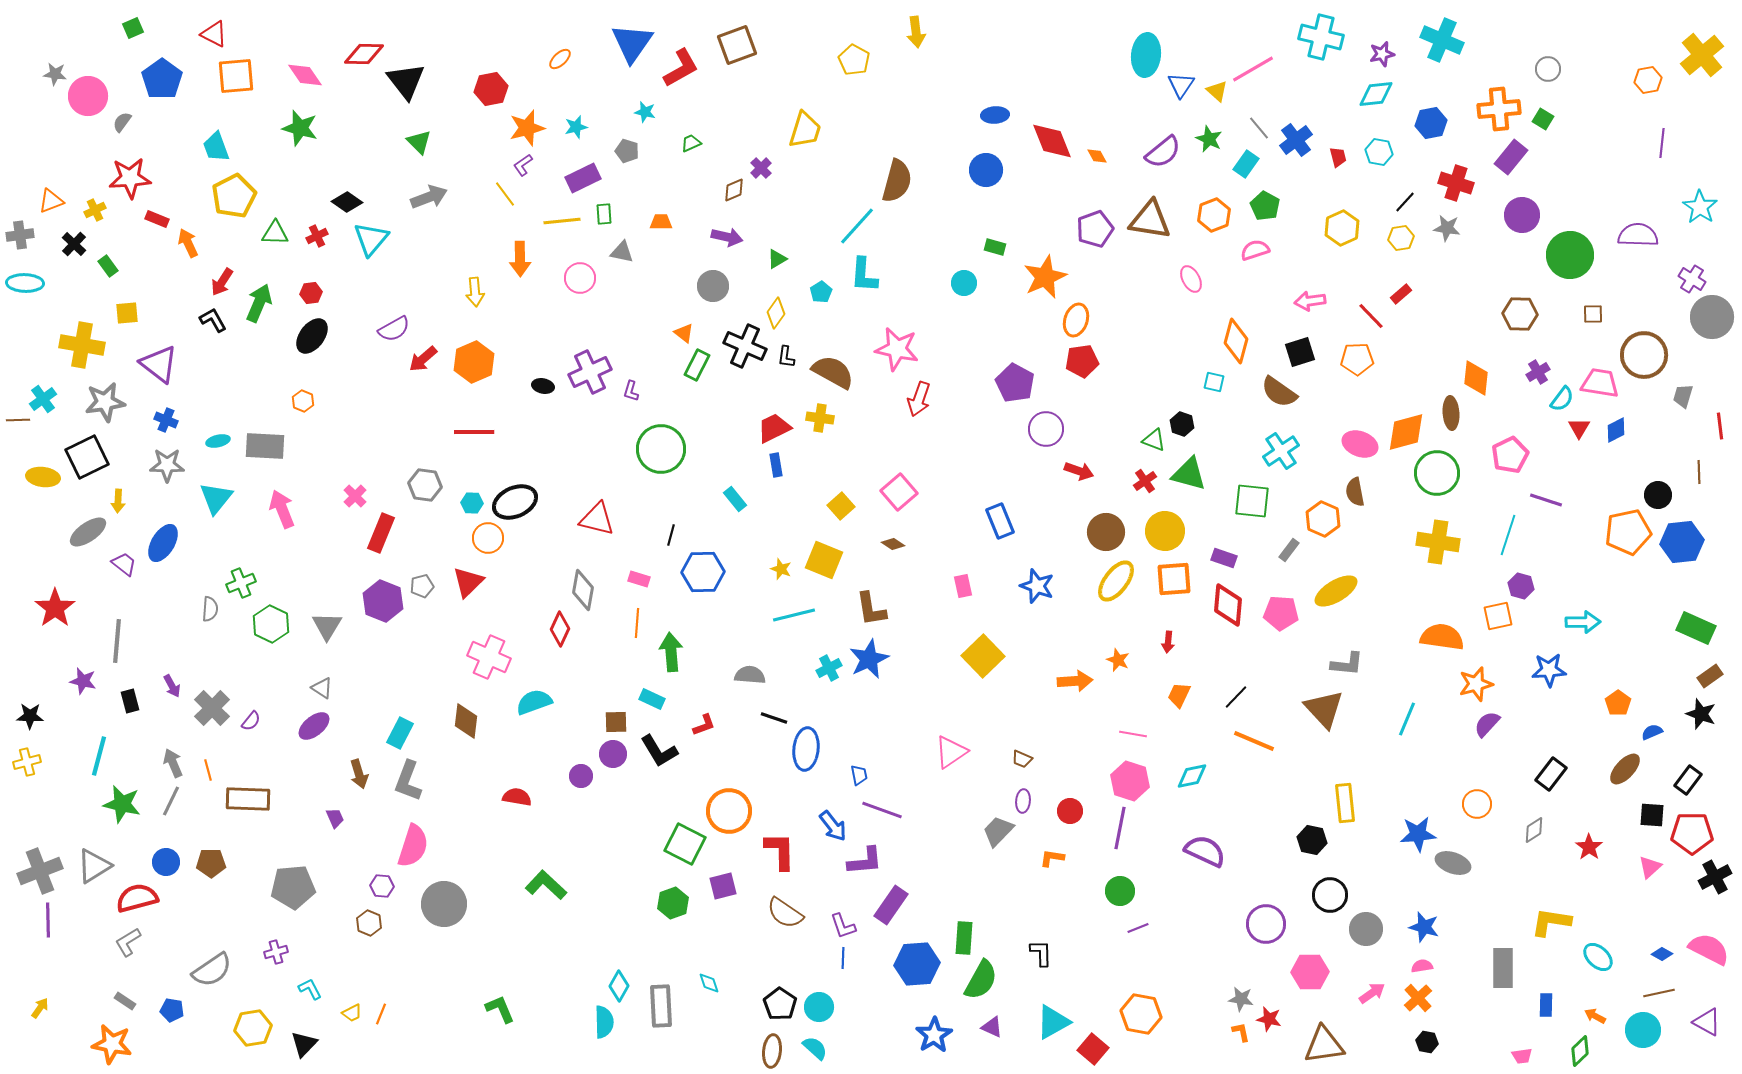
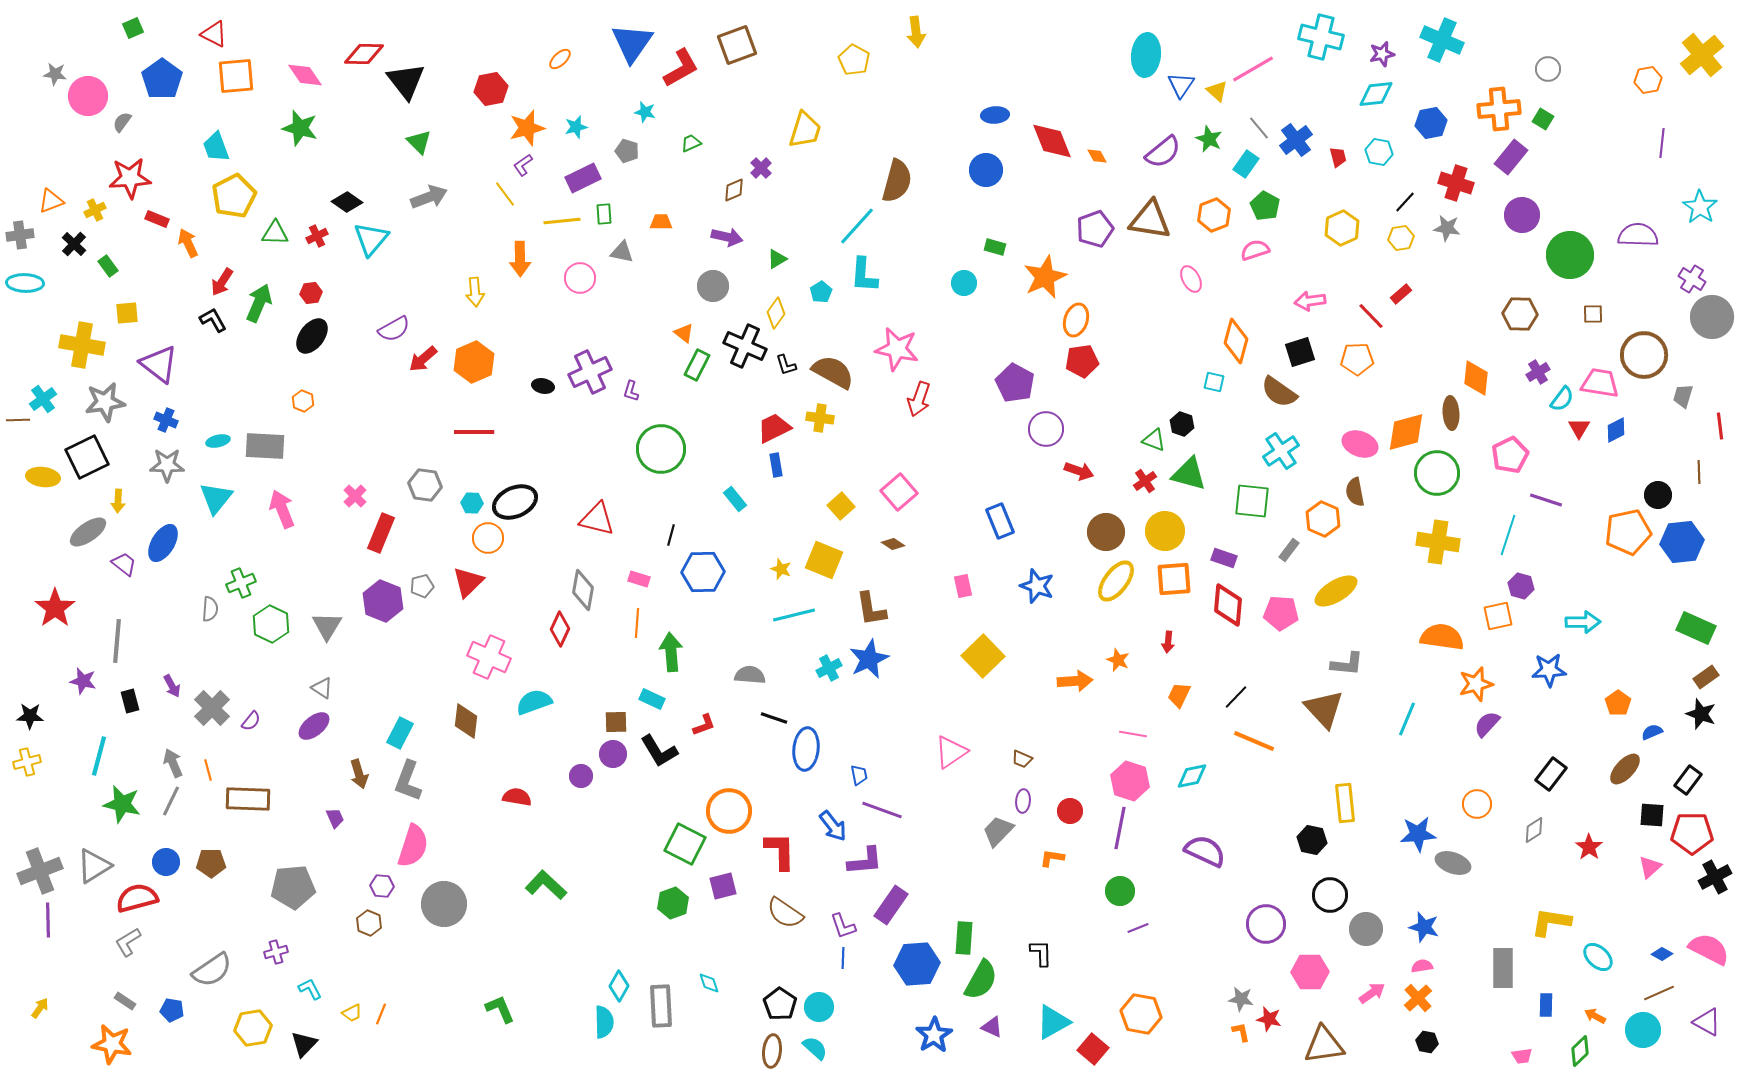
black L-shape at (786, 357): moved 8 px down; rotated 25 degrees counterclockwise
brown rectangle at (1710, 676): moved 4 px left, 1 px down
brown line at (1659, 993): rotated 12 degrees counterclockwise
